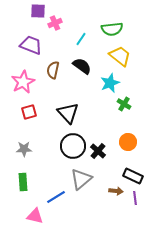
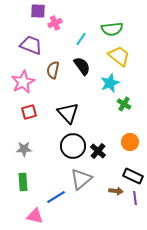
yellow trapezoid: moved 1 px left
black semicircle: rotated 18 degrees clockwise
orange circle: moved 2 px right
